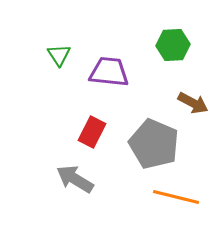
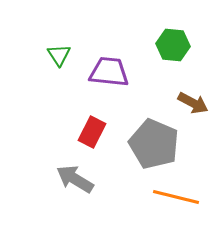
green hexagon: rotated 8 degrees clockwise
